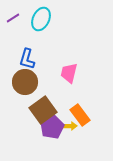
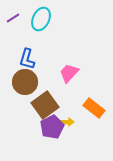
pink trapezoid: rotated 30 degrees clockwise
brown square: moved 2 px right, 5 px up
orange rectangle: moved 14 px right, 7 px up; rotated 15 degrees counterclockwise
yellow arrow: moved 3 px left, 4 px up
